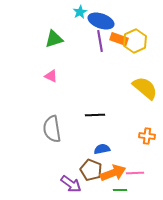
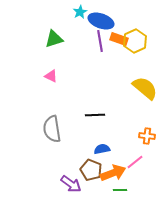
pink line: moved 11 px up; rotated 36 degrees counterclockwise
